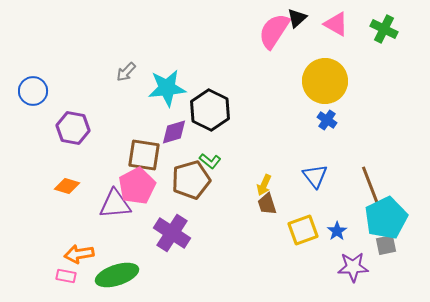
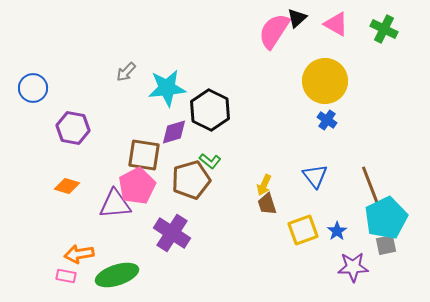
blue circle: moved 3 px up
